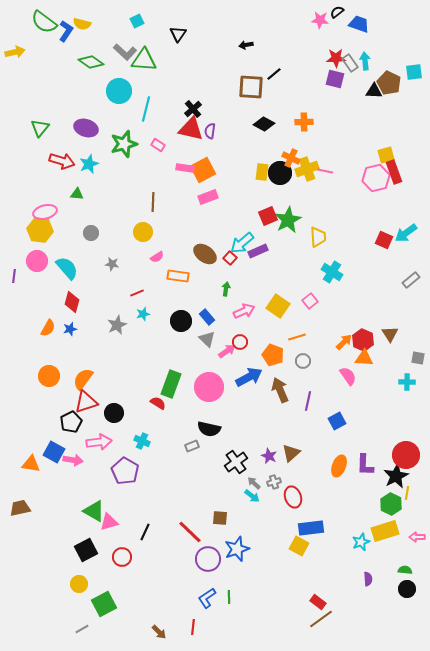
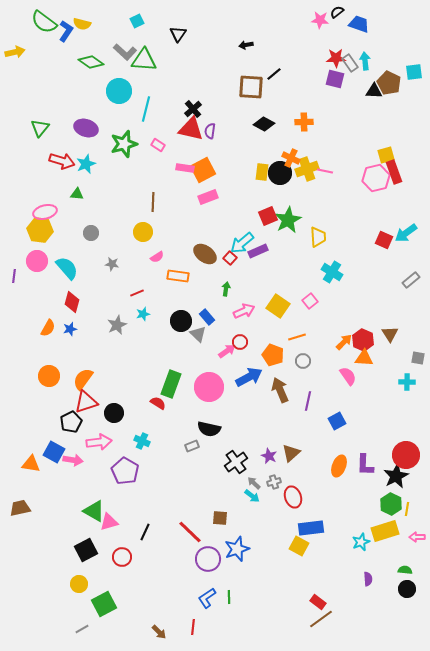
cyan star at (89, 164): moved 3 px left
gray triangle at (207, 339): moved 9 px left, 5 px up
yellow line at (407, 493): moved 16 px down
